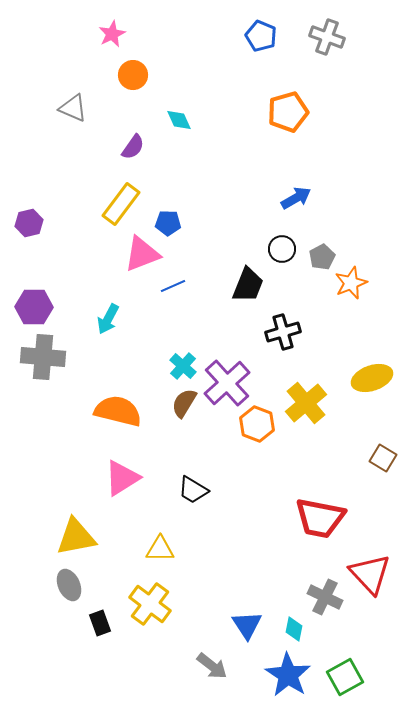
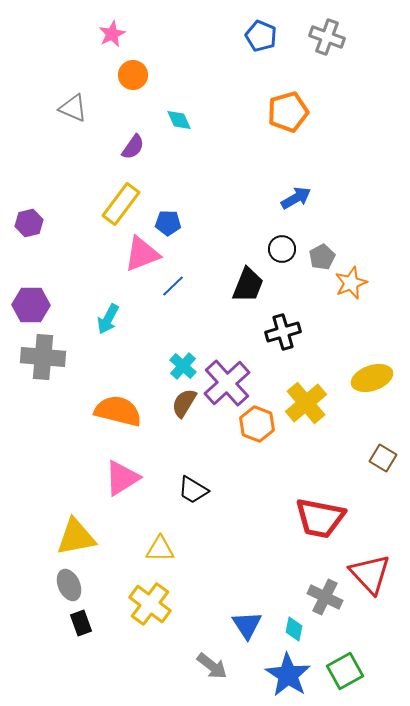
blue line at (173, 286): rotated 20 degrees counterclockwise
purple hexagon at (34, 307): moved 3 px left, 2 px up
black rectangle at (100, 623): moved 19 px left
green square at (345, 677): moved 6 px up
